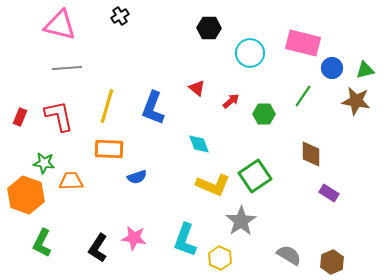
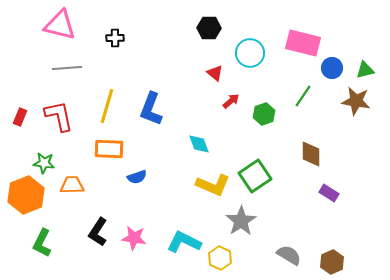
black cross: moved 5 px left, 22 px down; rotated 30 degrees clockwise
red triangle: moved 18 px right, 15 px up
blue L-shape: moved 2 px left, 1 px down
green hexagon: rotated 20 degrees counterclockwise
orange trapezoid: moved 1 px right, 4 px down
orange hexagon: rotated 18 degrees clockwise
cyan L-shape: moved 1 px left, 2 px down; rotated 96 degrees clockwise
black L-shape: moved 16 px up
